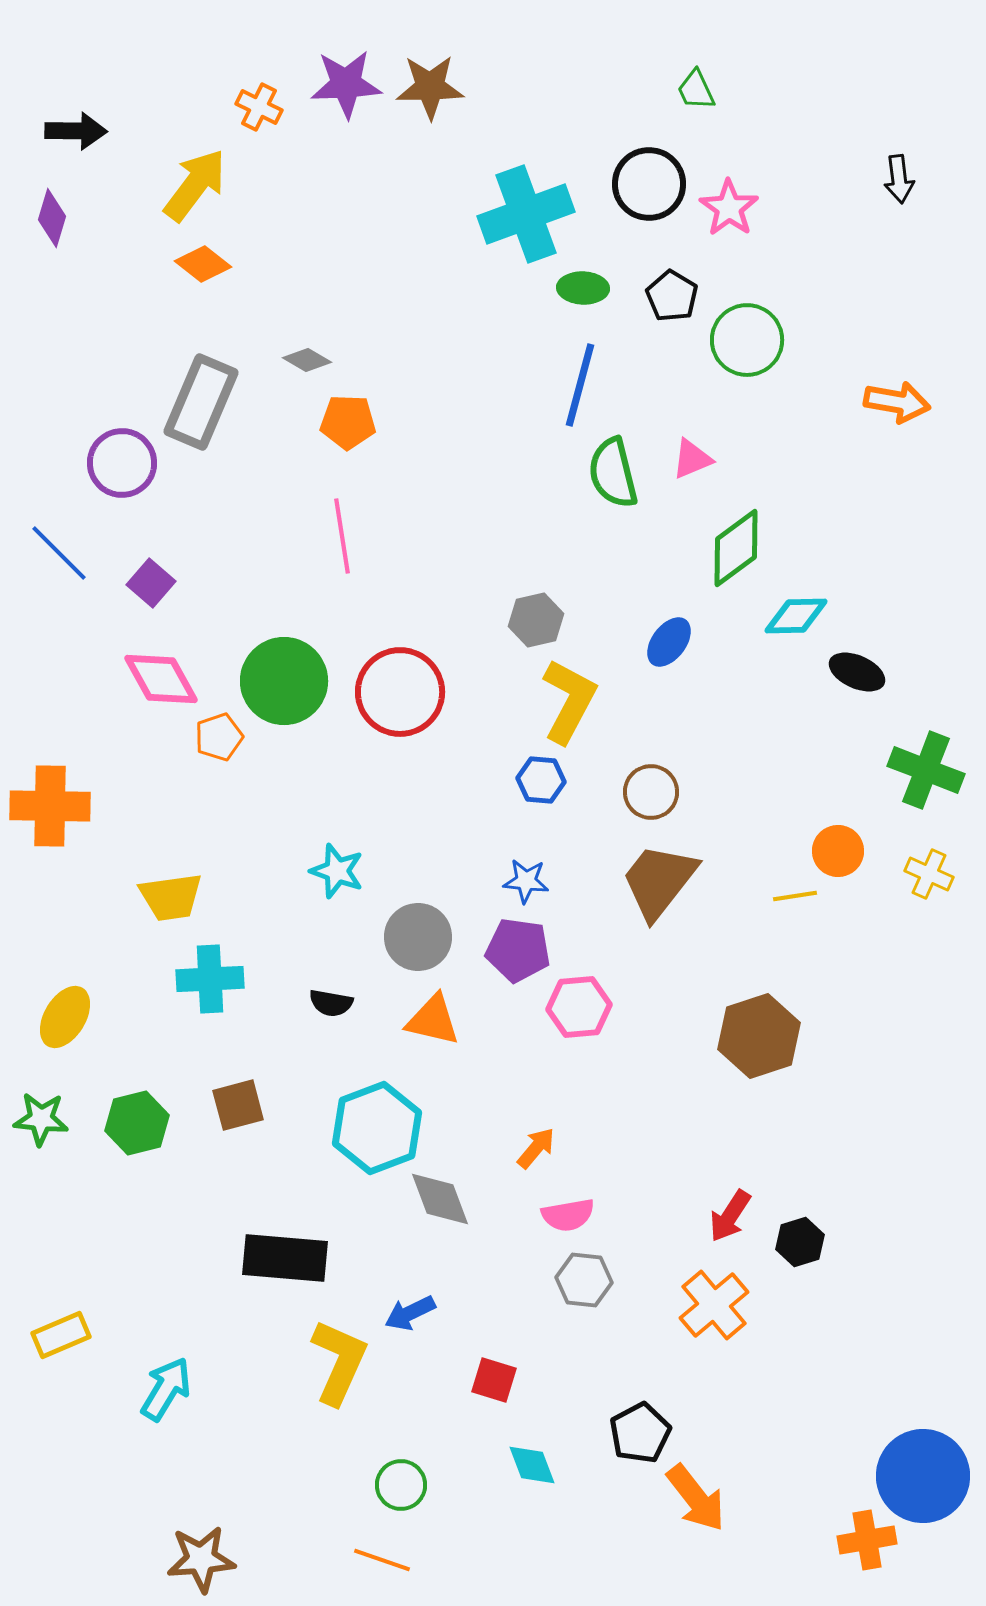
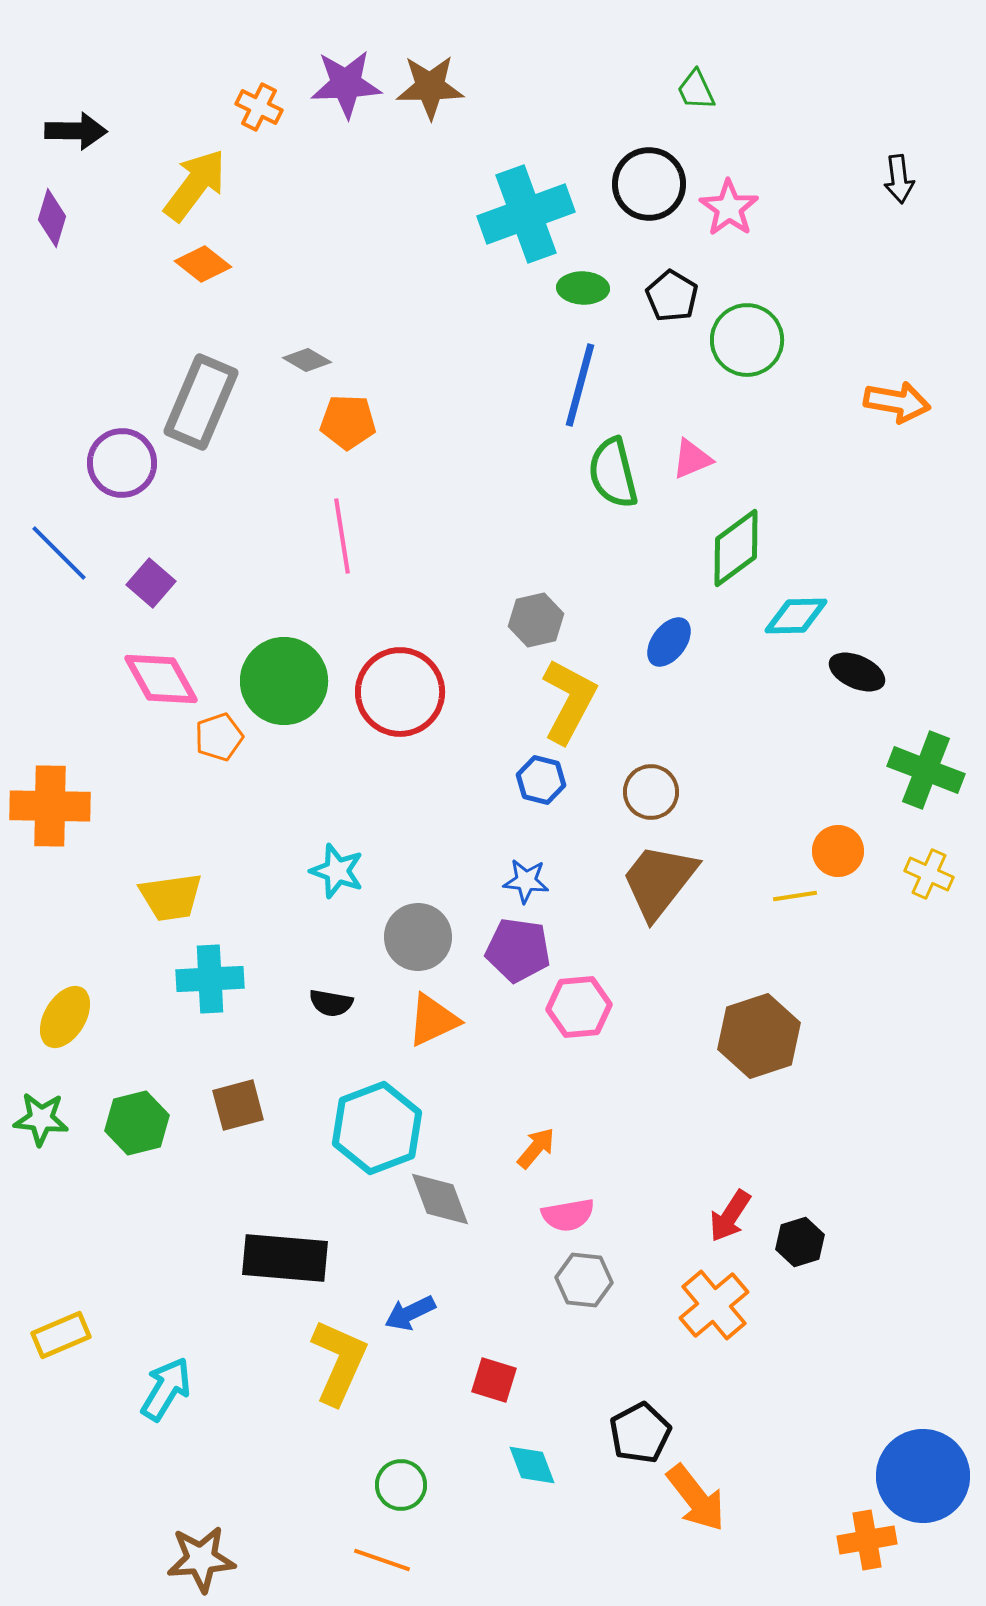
blue hexagon at (541, 780): rotated 9 degrees clockwise
orange triangle at (433, 1020): rotated 38 degrees counterclockwise
